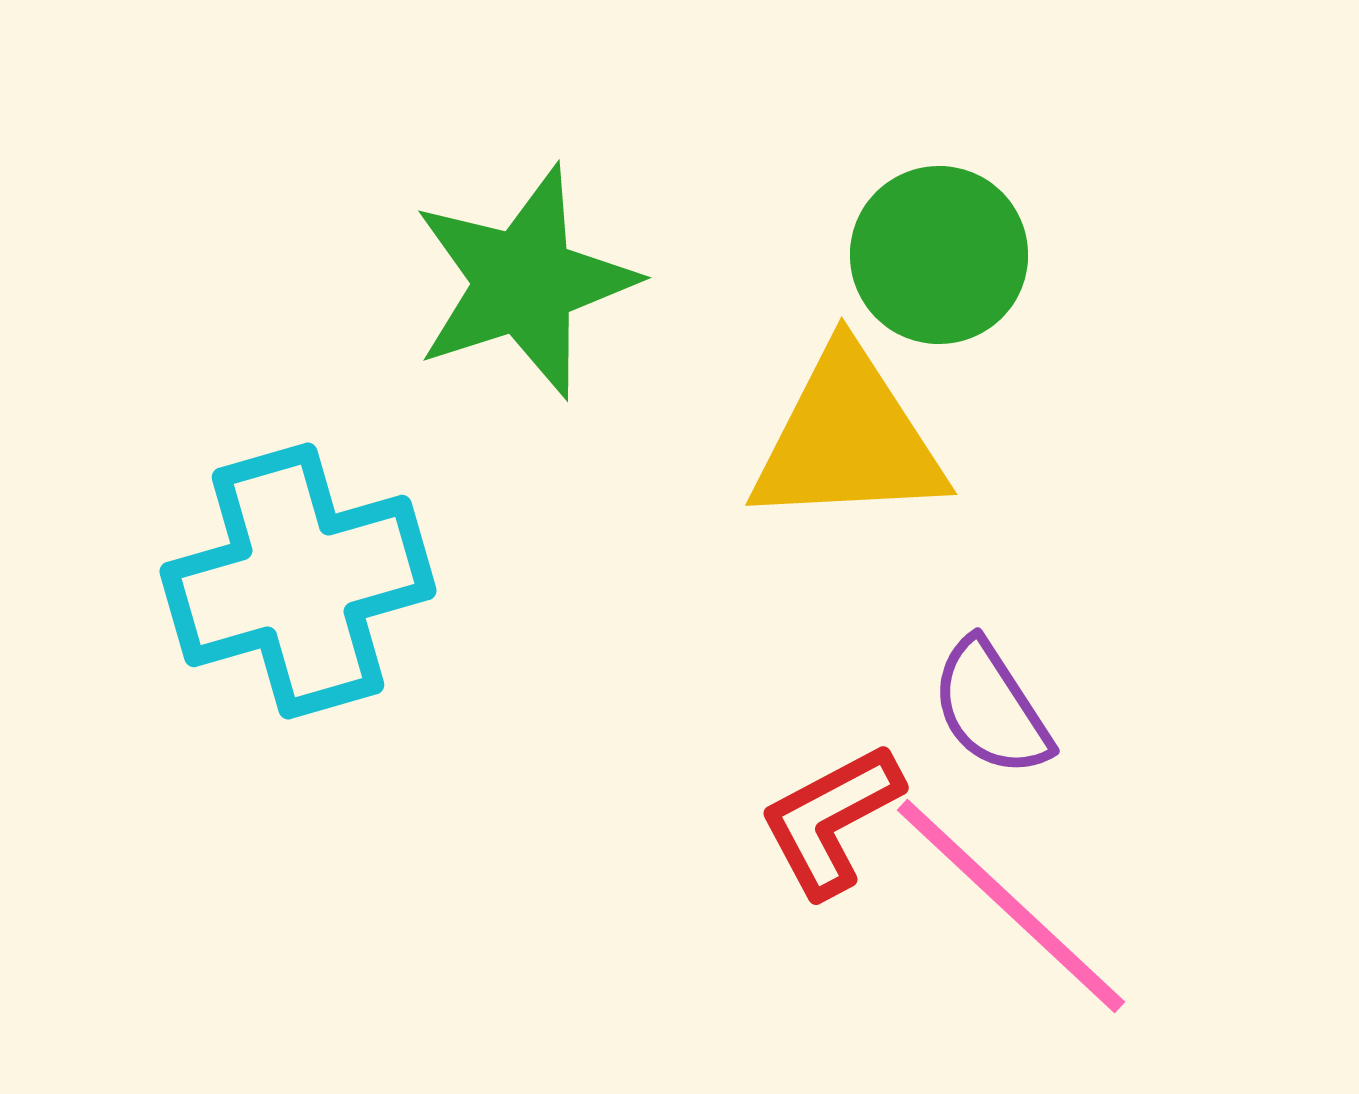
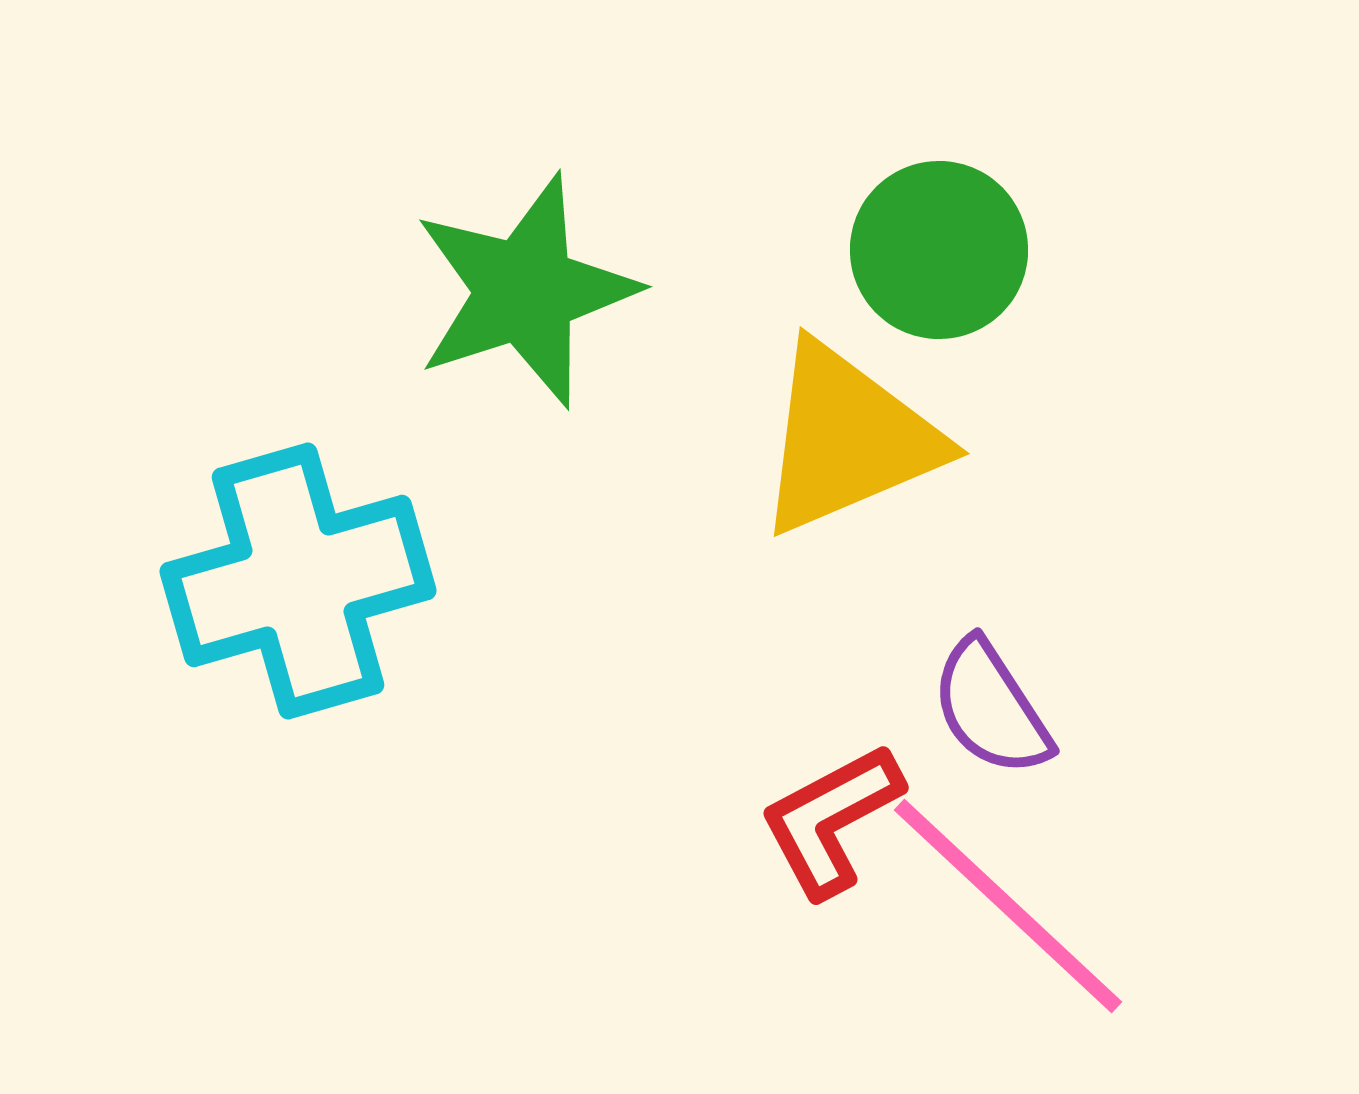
green circle: moved 5 px up
green star: moved 1 px right, 9 px down
yellow triangle: rotated 20 degrees counterclockwise
pink line: moved 3 px left
